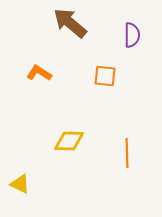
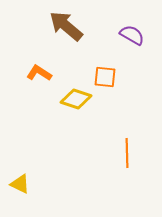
brown arrow: moved 4 px left, 3 px down
purple semicircle: rotated 60 degrees counterclockwise
orange square: moved 1 px down
yellow diamond: moved 7 px right, 42 px up; rotated 16 degrees clockwise
